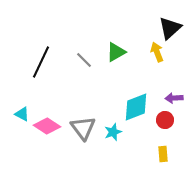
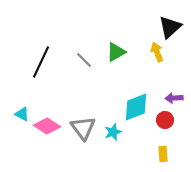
black triangle: moved 1 px up
